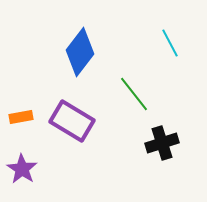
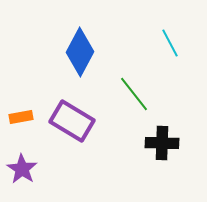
blue diamond: rotated 9 degrees counterclockwise
black cross: rotated 20 degrees clockwise
